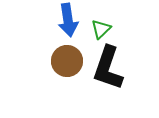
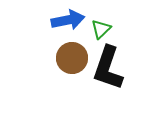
blue arrow: rotated 92 degrees counterclockwise
brown circle: moved 5 px right, 3 px up
